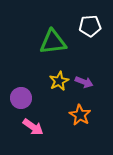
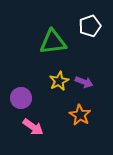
white pentagon: rotated 15 degrees counterclockwise
